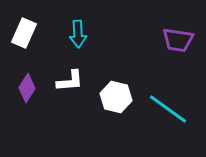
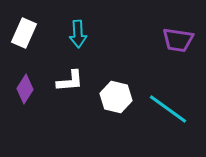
purple diamond: moved 2 px left, 1 px down
